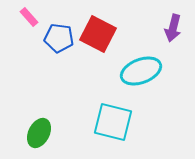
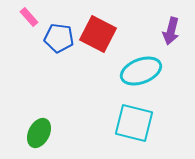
purple arrow: moved 2 px left, 3 px down
cyan square: moved 21 px right, 1 px down
